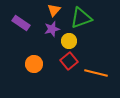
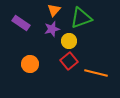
orange circle: moved 4 px left
